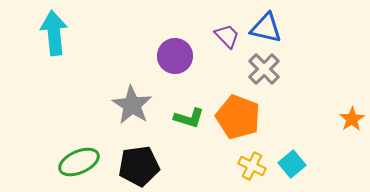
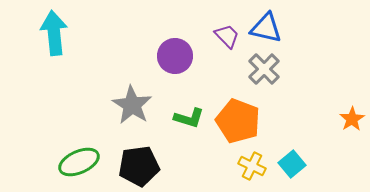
orange pentagon: moved 4 px down
